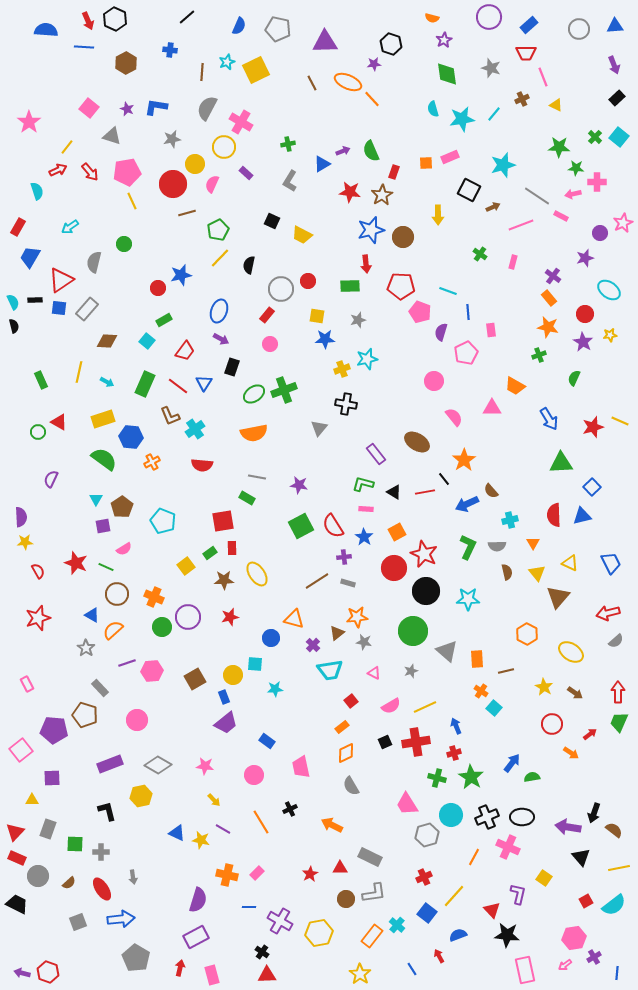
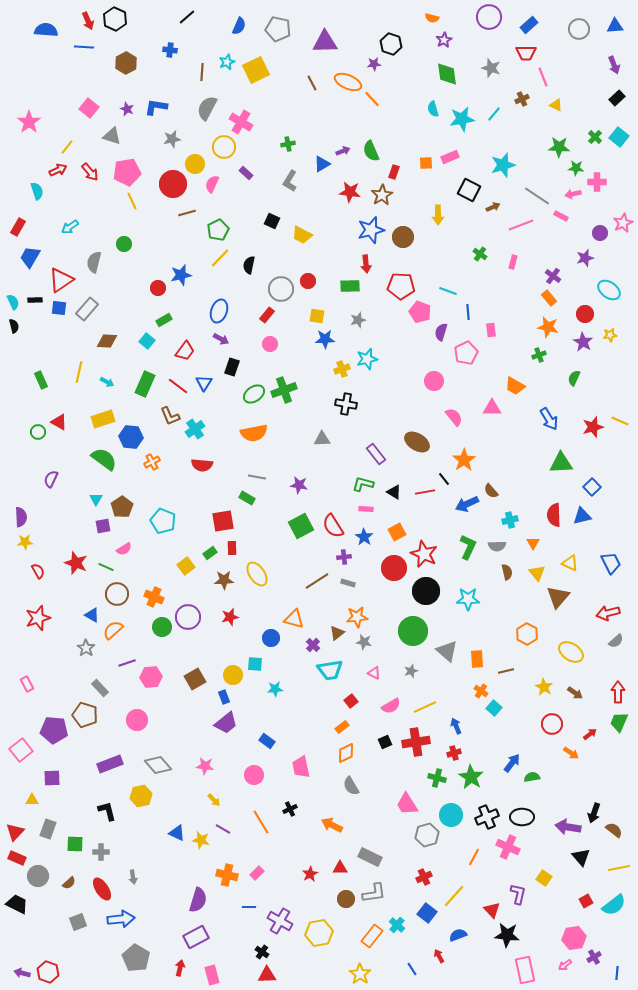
gray triangle at (319, 428): moved 3 px right, 11 px down; rotated 48 degrees clockwise
pink hexagon at (152, 671): moved 1 px left, 6 px down
gray diamond at (158, 765): rotated 20 degrees clockwise
